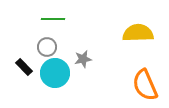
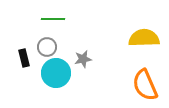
yellow semicircle: moved 6 px right, 5 px down
black rectangle: moved 9 px up; rotated 30 degrees clockwise
cyan circle: moved 1 px right
